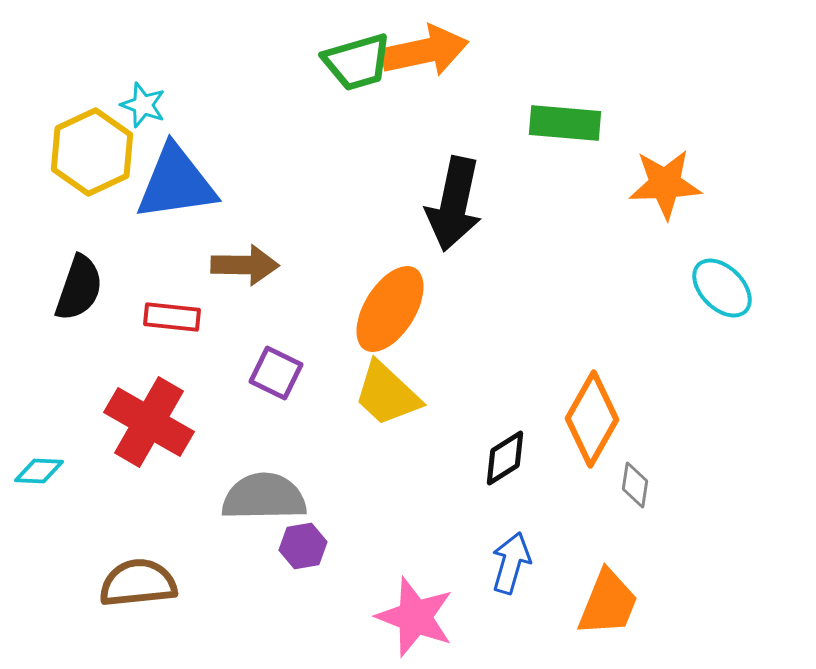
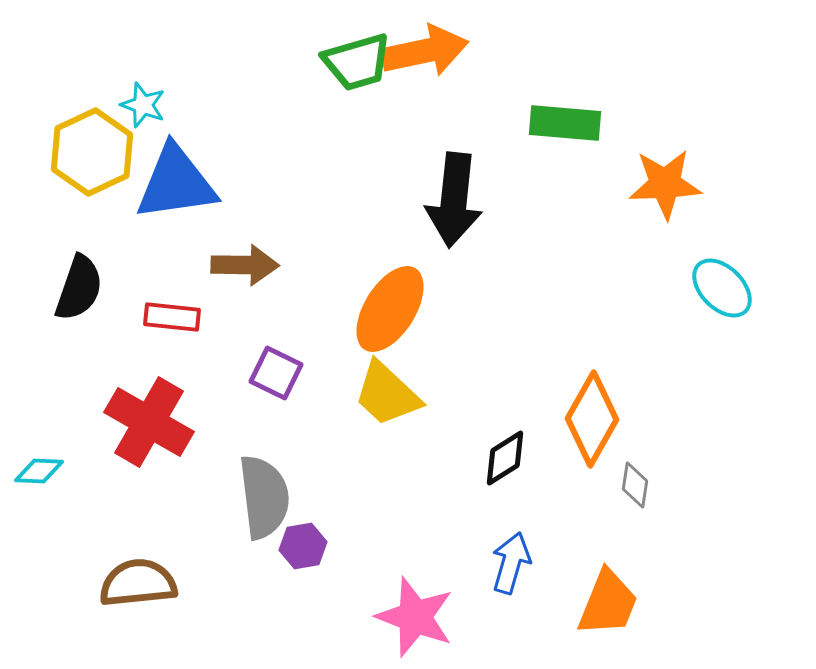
black arrow: moved 4 px up; rotated 6 degrees counterclockwise
gray semicircle: rotated 84 degrees clockwise
